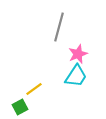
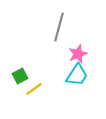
cyan trapezoid: moved 1 px right, 1 px up
green square: moved 31 px up
